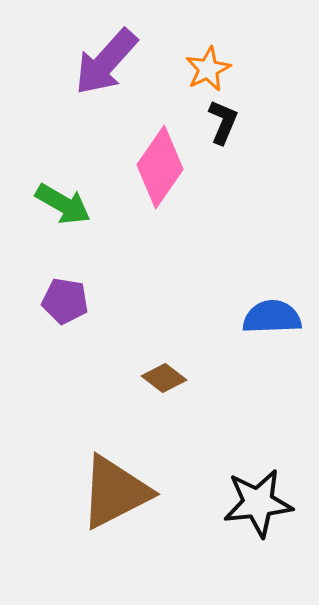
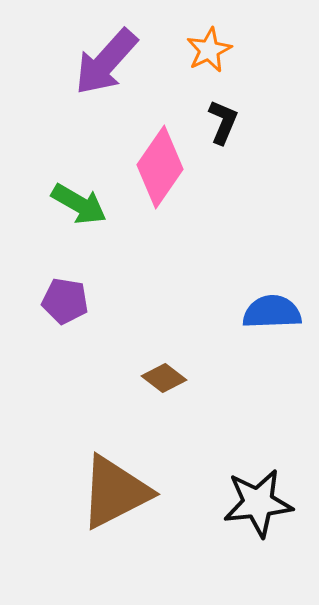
orange star: moved 1 px right, 19 px up
green arrow: moved 16 px right
blue semicircle: moved 5 px up
